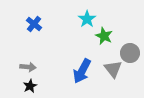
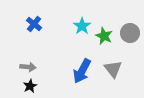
cyan star: moved 5 px left, 7 px down
gray circle: moved 20 px up
